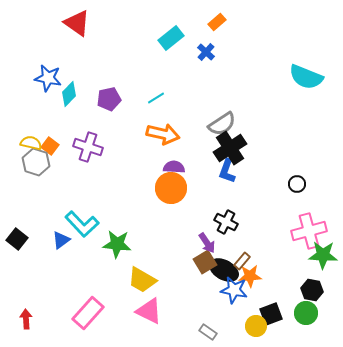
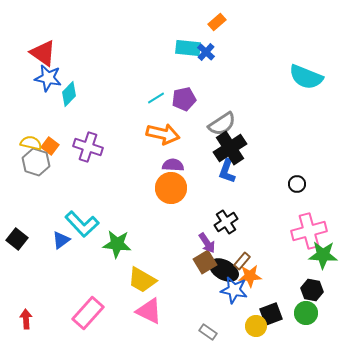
red triangle at (77, 23): moved 34 px left, 30 px down
cyan rectangle at (171, 38): moved 17 px right, 10 px down; rotated 45 degrees clockwise
purple pentagon at (109, 99): moved 75 px right
purple semicircle at (174, 167): moved 1 px left, 2 px up
black cross at (226, 222): rotated 30 degrees clockwise
